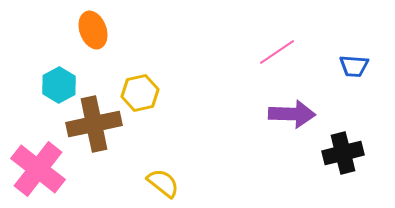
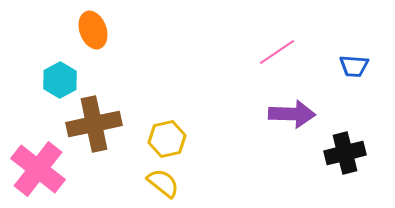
cyan hexagon: moved 1 px right, 5 px up
yellow hexagon: moved 27 px right, 46 px down
black cross: moved 2 px right
